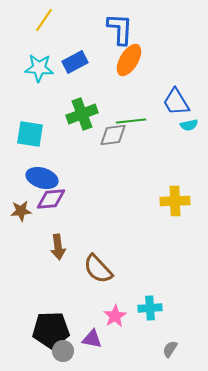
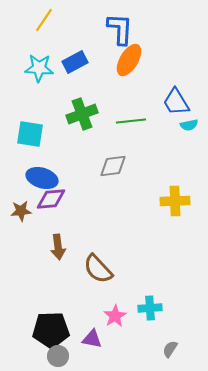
gray diamond: moved 31 px down
gray circle: moved 5 px left, 5 px down
